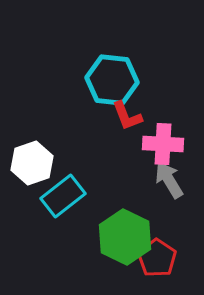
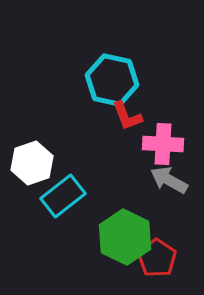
cyan hexagon: rotated 6 degrees clockwise
gray arrow: rotated 30 degrees counterclockwise
